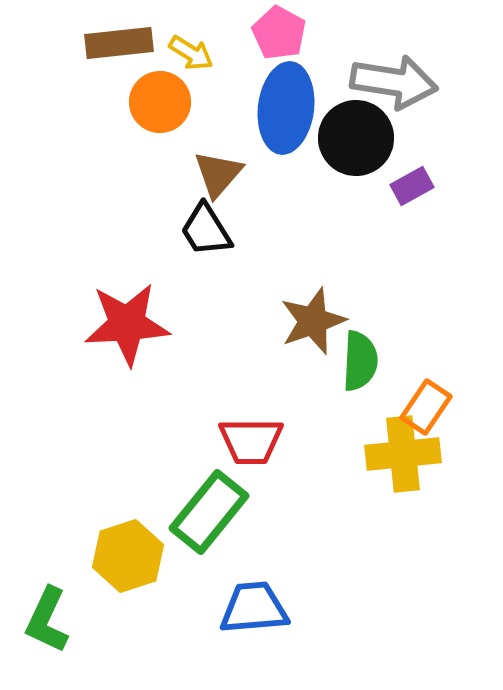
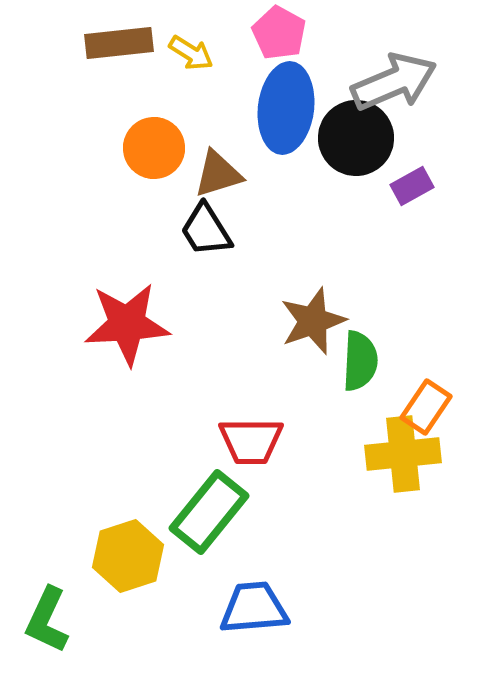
gray arrow: rotated 32 degrees counterclockwise
orange circle: moved 6 px left, 46 px down
brown triangle: rotated 32 degrees clockwise
